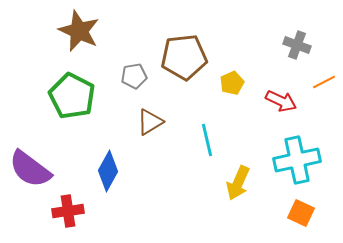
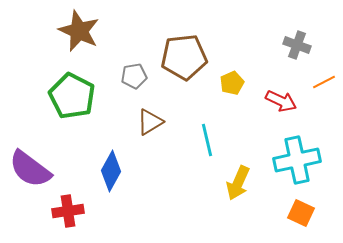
blue diamond: moved 3 px right
